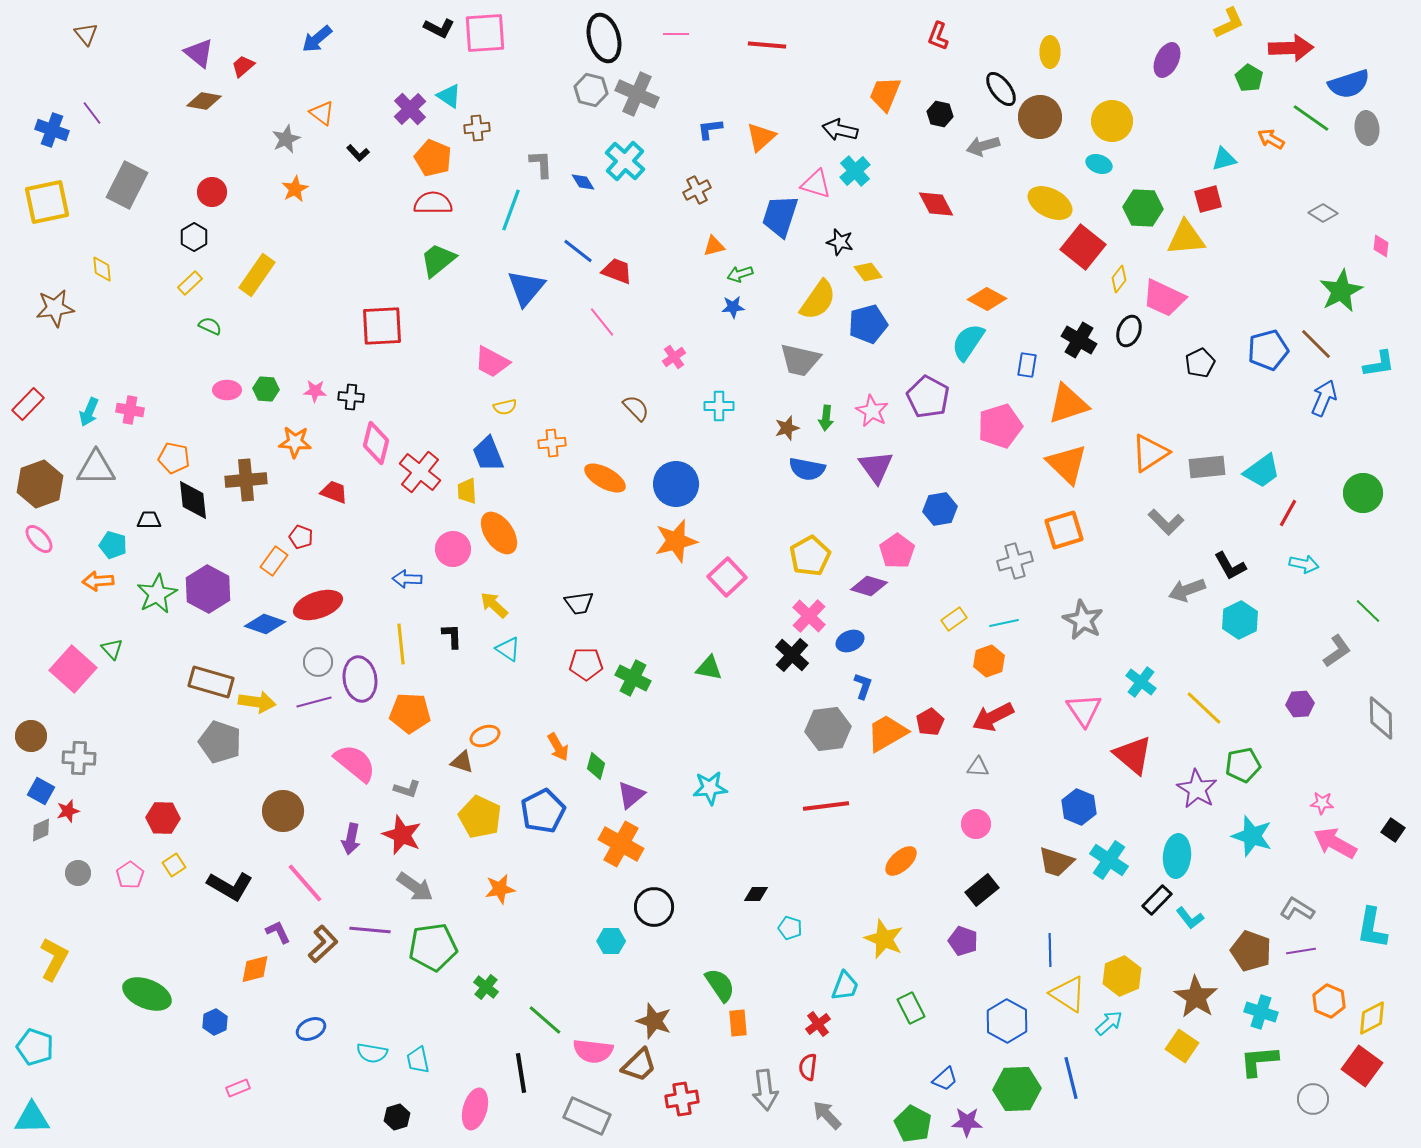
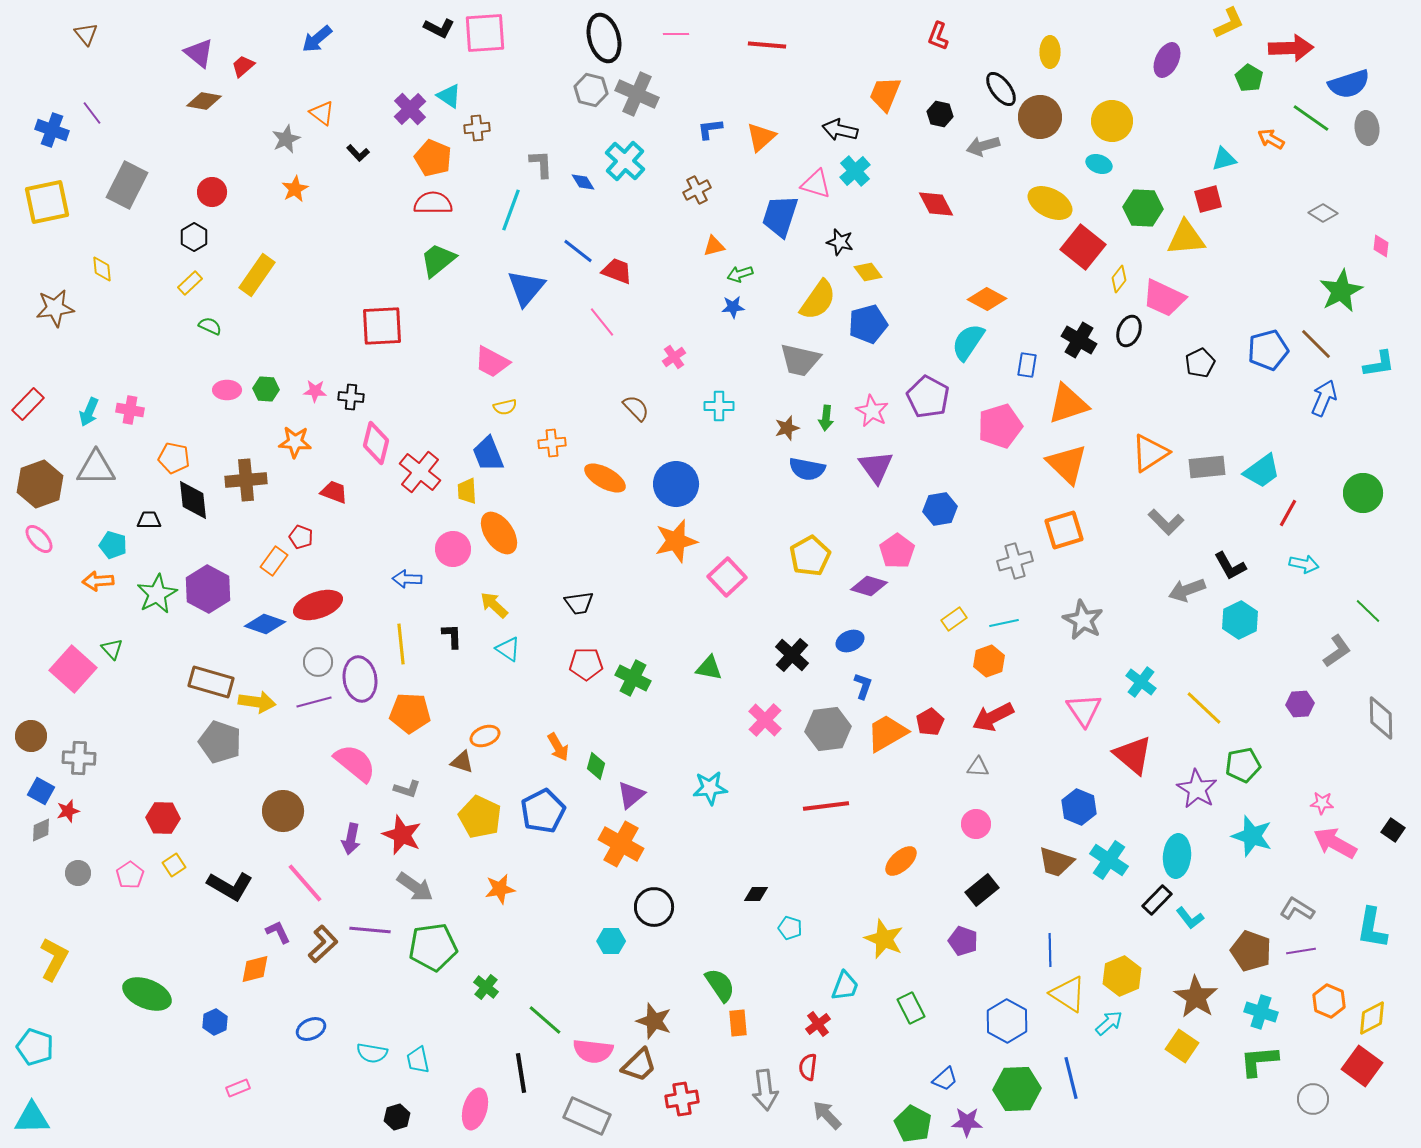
pink cross at (809, 616): moved 44 px left, 104 px down
